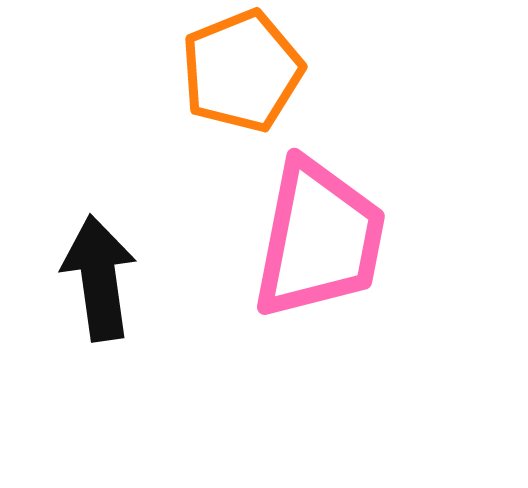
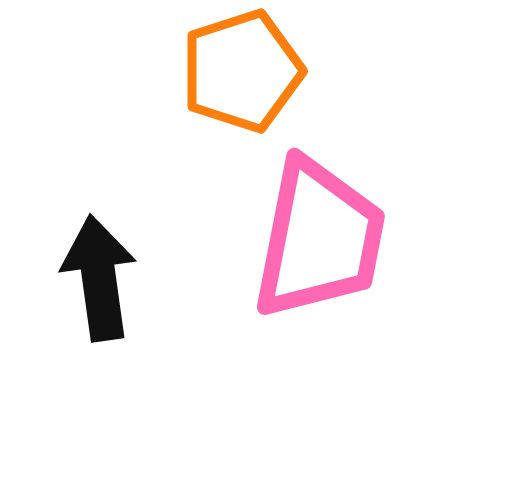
orange pentagon: rotated 4 degrees clockwise
